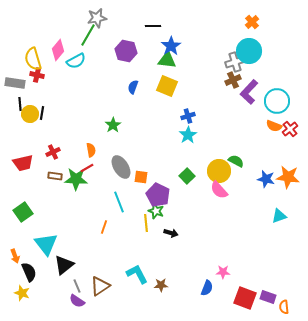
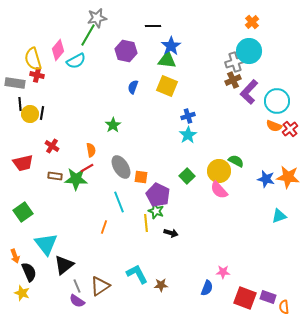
red cross at (53, 152): moved 1 px left, 6 px up; rotated 32 degrees counterclockwise
